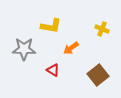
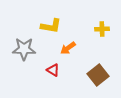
yellow cross: rotated 24 degrees counterclockwise
orange arrow: moved 3 px left
